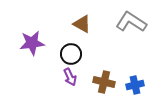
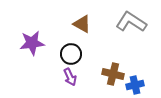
brown cross: moved 9 px right, 8 px up
